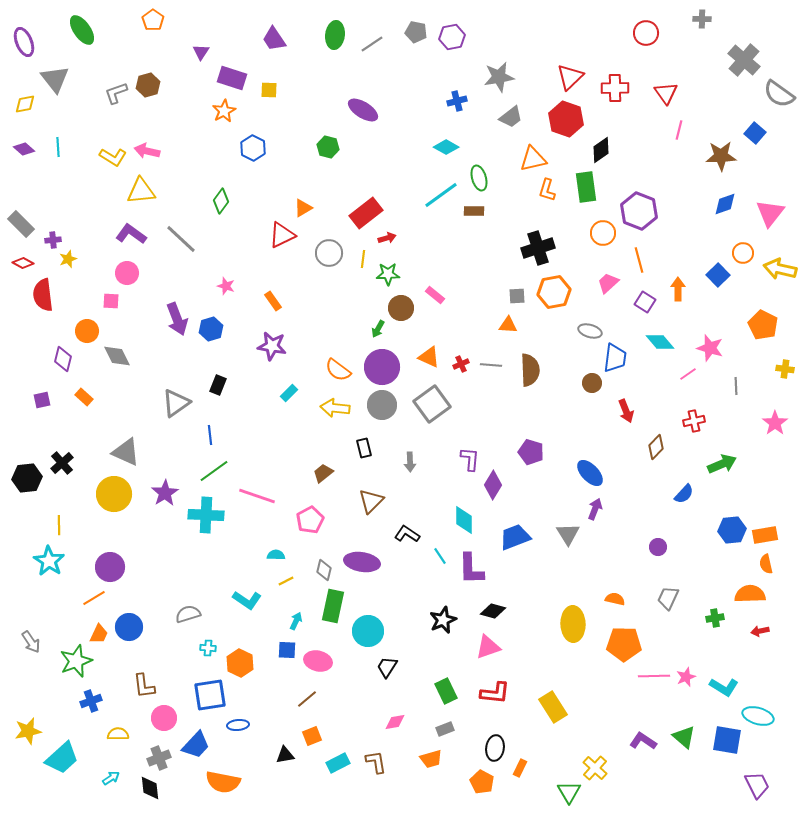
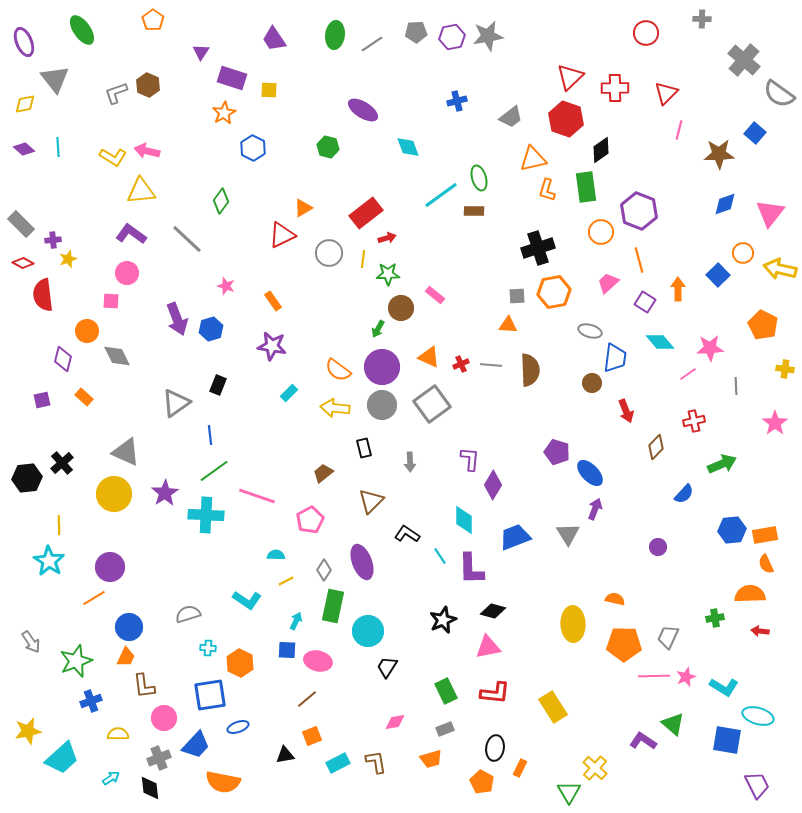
gray pentagon at (416, 32): rotated 15 degrees counterclockwise
gray star at (499, 77): moved 11 px left, 41 px up
brown hexagon at (148, 85): rotated 20 degrees counterclockwise
red triangle at (666, 93): rotated 20 degrees clockwise
orange star at (224, 111): moved 2 px down
cyan diamond at (446, 147): moved 38 px left; rotated 40 degrees clockwise
brown star at (721, 156): moved 2 px left, 2 px up
orange circle at (603, 233): moved 2 px left, 1 px up
gray line at (181, 239): moved 6 px right
pink star at (710, 348): rotated 20 degrees counterclockwise
purple pentagon at (531, 452): moved 26 px right
purple ellipse at (362, 562): rotated 60 degrees clockwise
orange semicircle at (766, 564): rotated 12 degrees counterclockwise
gray diamond at (324, 570): rotated 20 degrees clockwise
gray trapezoid at (668, 598): moved 39 px down
red arrow at (760, 631): rotated 18 degrees clockwise
orange trapezoid at (99, 634): moved 27 px right, 23 px down
pink triangle at (488, 647): rotated 8 degrees clockwise
blue ellipse at (238, 725): moved 2 px down; rotated 15 degrees counterclockwise
green triangle at (684, 737): moved 11 px left, 13 px up
